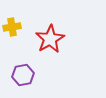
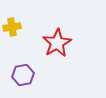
red star: moved 7 px right, 4 px down
